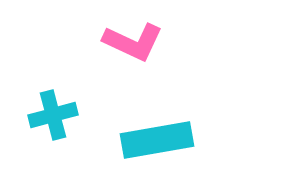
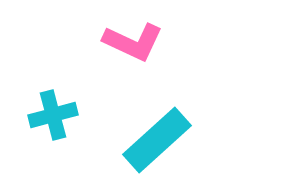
cyan rectangle: rotated 32 degrees counterclockwise
